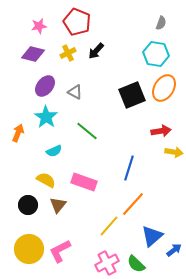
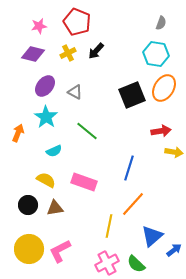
brown triangle: moved 3 px left, 3 px down; rotated 42 degrees clockwise
yellow line: rotated 30 degrees counterclockwise
